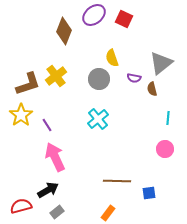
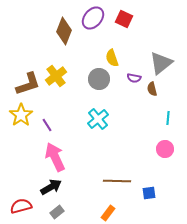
purple ellipse: moved 1 px left, 3 px down; rotated 10 degrees counterclockwise
black arrow: moved 3 px right, 3 px up
